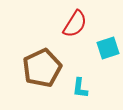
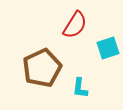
red semicircle: moved 1 px down
